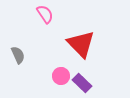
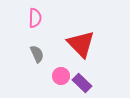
pink semicircle: moved 10 px left, 4 px down; rotated 36 degrees clockwise
gray semicircle: moved 19 px right, 1 px up
